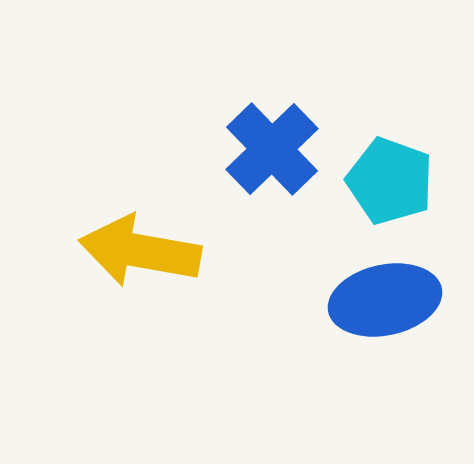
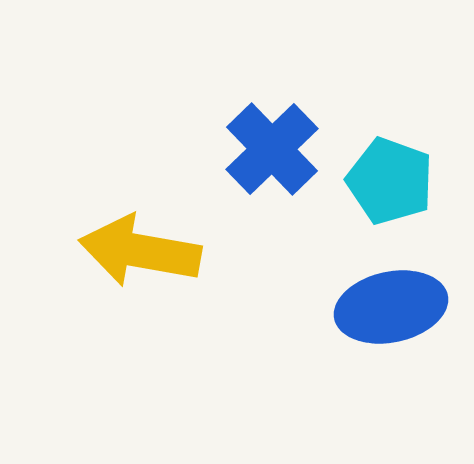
blue ellipse: moved 6 px right, 7 px down
